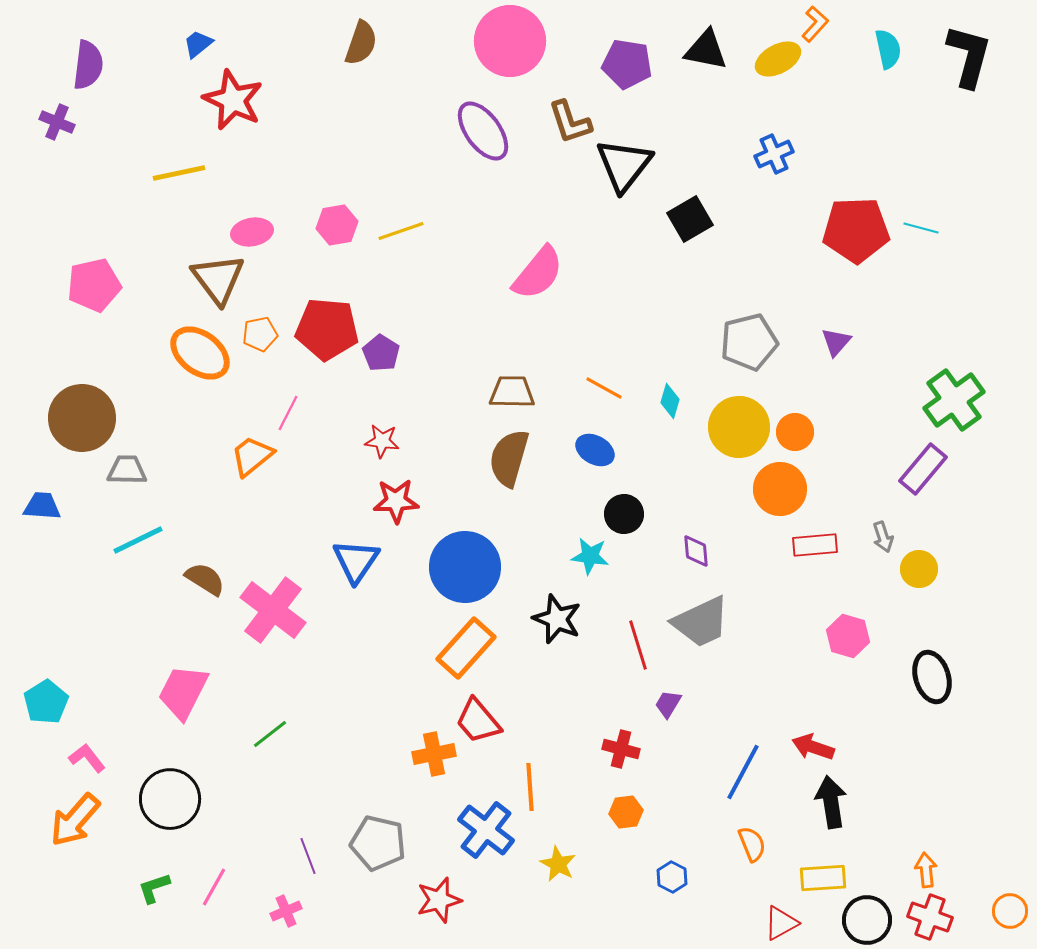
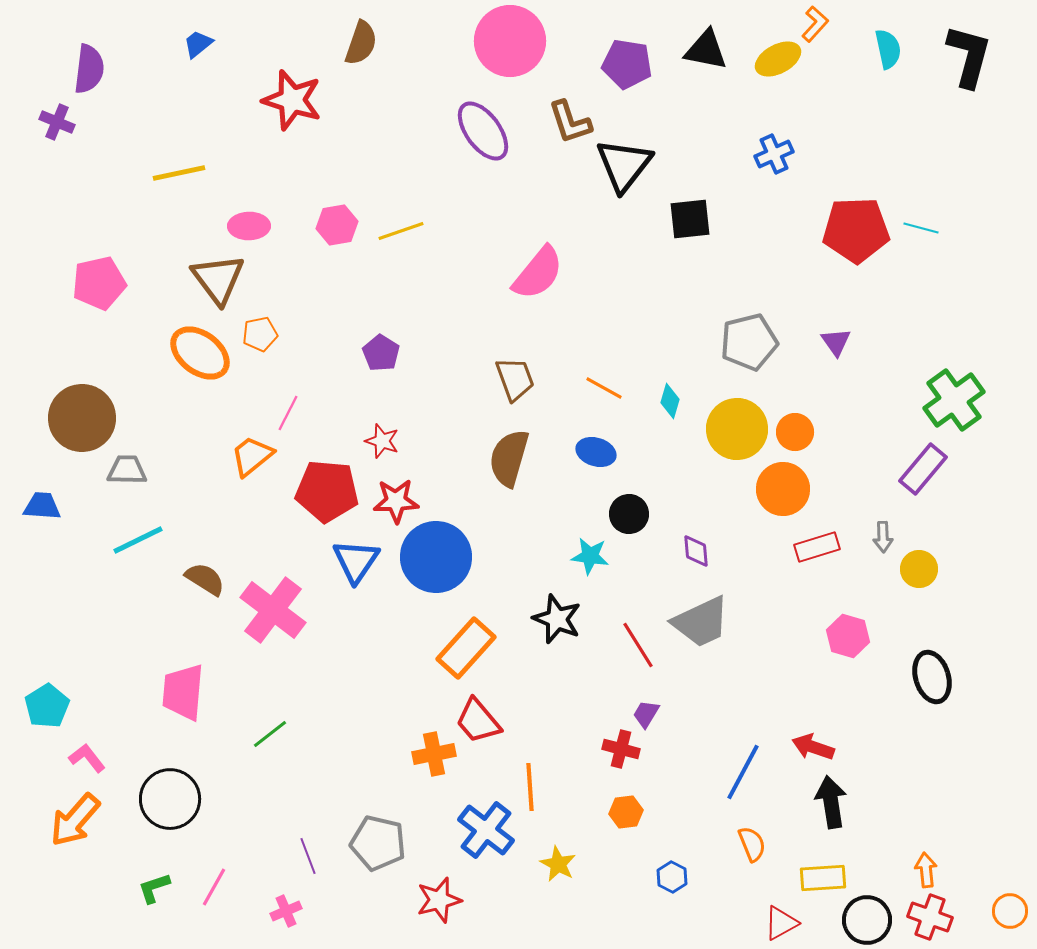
purple semicircle at (88, 65): moved 1 px right, 4 px down
red star at (233, 100): moved 59 px right; rotated 8 degrees counterclockwise
black square at (690, 219): rotated 24 degrees clockwise
pink ellipse at (252, 232): moved 3 px left, 6 px up; rotated 9 degrees clockwise
pink pentagon at (94, 285): moved 5 px right, 2 px up
red pentagon at (327, 329): moved 162 px down
purple triangle at (836, 342): rotated 16 degrees counterclockwise
brown trapezoid at (512, 392): moved 3 px right, 13 px up; rotated 69 degrees clockwise
yellow circle at (739, 427): moved 2 px left, 2 px down
red star at (382, 441): rotated 12 degrees clockwise
blue ellipse at (595, 450): moved 1 px right, 2 px down; rotated 12 degrees counterclockwise
orange circle at (780, 489): moved 3 px right
black circle at (624, 514): moved 5 px right
gray arrow at (883, 537): rotated 16 degrees clockwise
red rectangle at (815, 545): moved 2 px right, 2 px down; rotated 12 degrees counterclockwise
blue circle at (465, 567): moved 29 px left, 10 px up
red line at (638, 645): rotated 15 degrees counterclockwise
pink trapezoid at (183, 692): rotated 22 degrees counterclockwise
cyan pentagon at (46, 702): moved 1 px right, 4 px down
purple trapezoid at (668, 704): moved 22 px left, 10 px down
